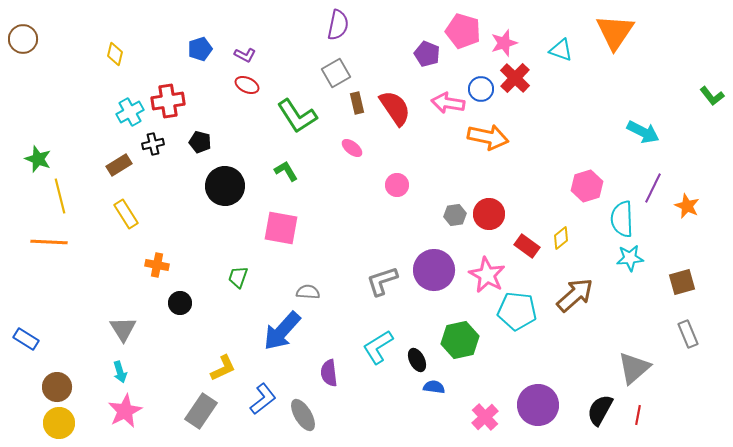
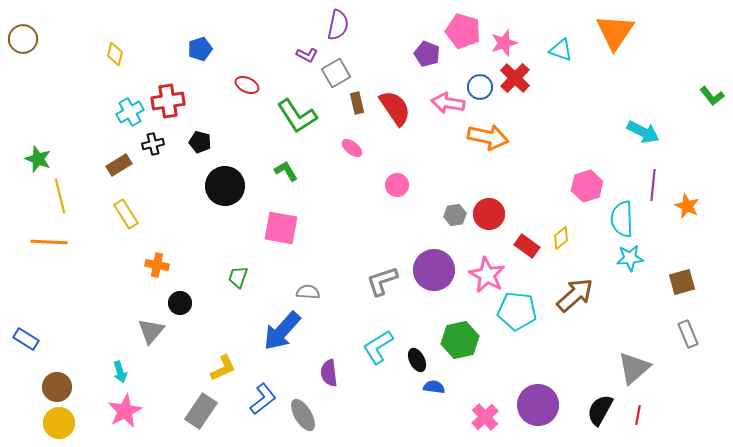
purple L-shape at (245, 55): moved 62 px right
blue circle at (481, 89): moved 1 px left, 2 px up
purple line at (653, 188): moved 3 px up; rotated 20 degrees counterclockwise
gray triangle at (123, 329): moved 28 px right, 2 px down; rotated 12 degrees clockwise
